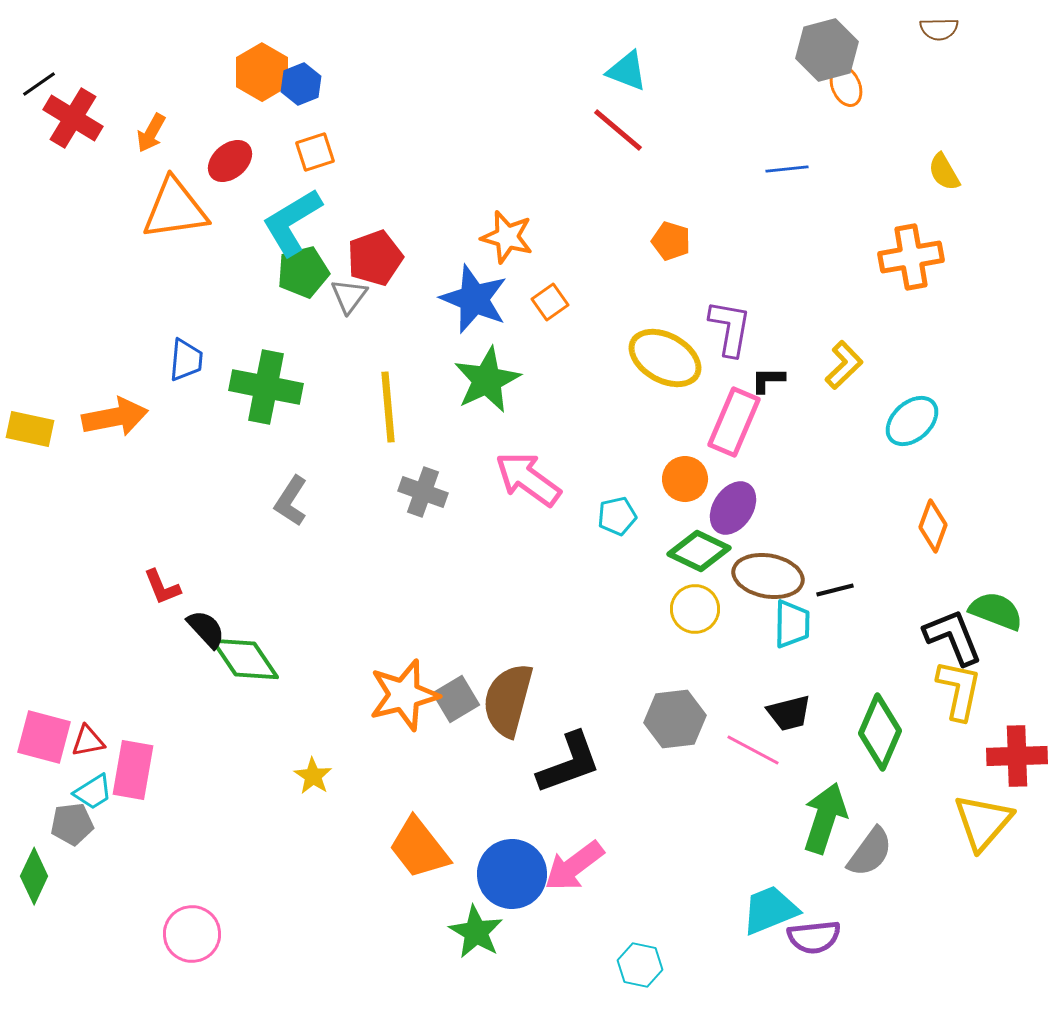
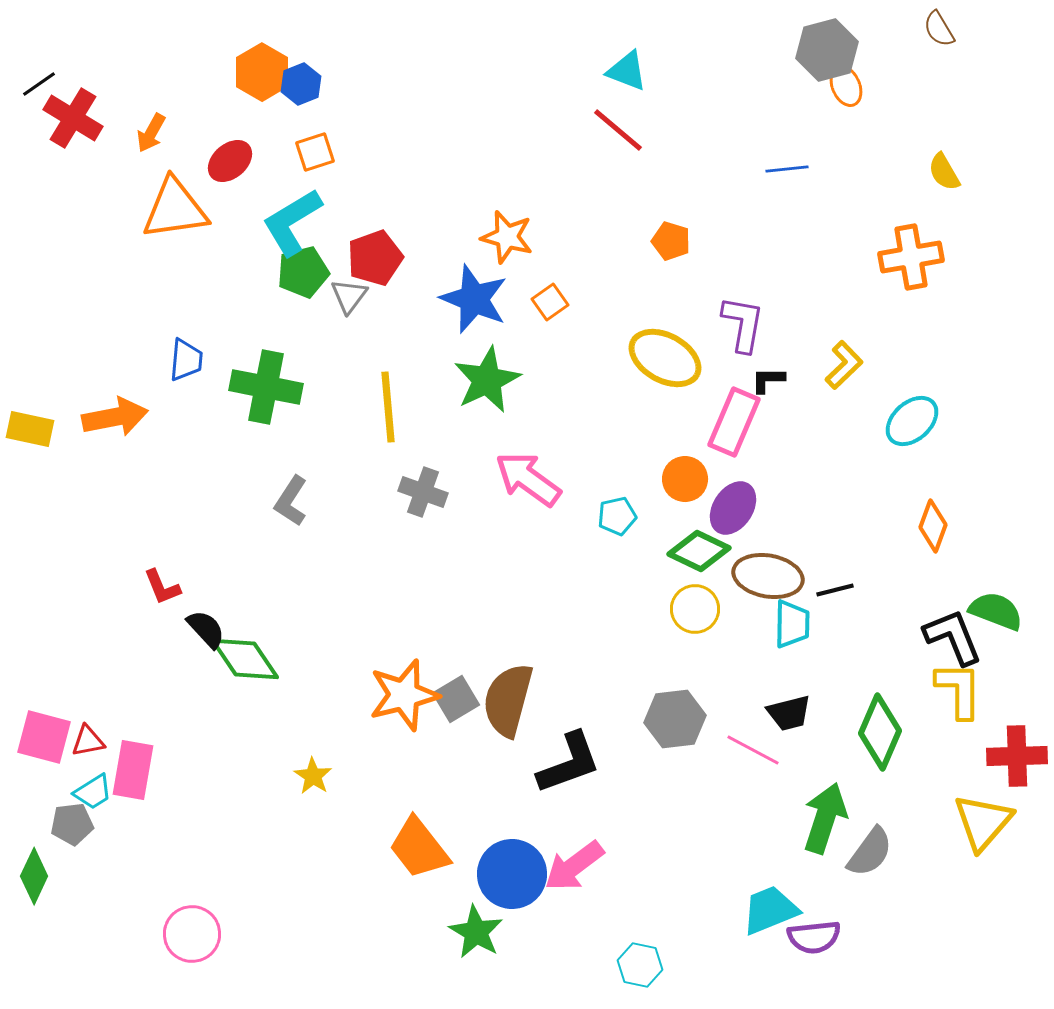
brown semicircle at (939, 29): rotated 60 degrees clockwise
purple L-shape at (730, 328): moved 13 px right, 4 px up
yellow L-shape at (959, 690): rotated 12 degrees counterclockwise
